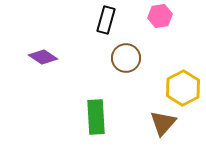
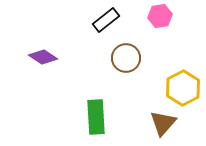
black rectangle: rotated 36 degrees clockwise
